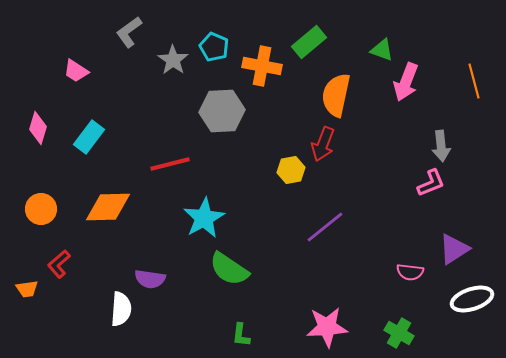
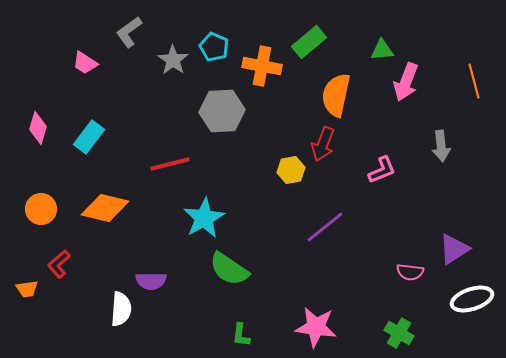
green triangle: rotated 25 degrees counterclockwise
pink trapezoid: moved 9 px right, 8 px up
pink L-shape: moved 49 px left, 13 px up
orange diamond: moved 3 px left, 1 px down; rotated 15 degrees clockwise
purple semicircle: moved 1 px right, 2 px down; rotated 8 degrees counterclockwise
pink star: moved 11 px left; rotated 12 degrees clockwise
